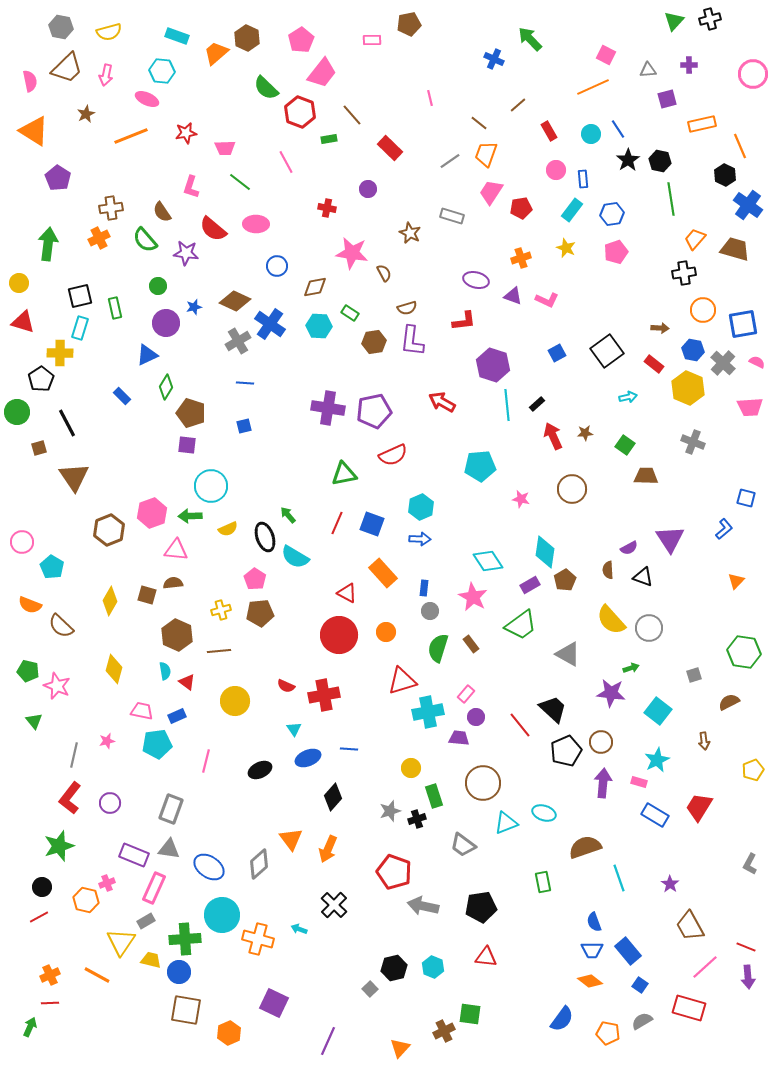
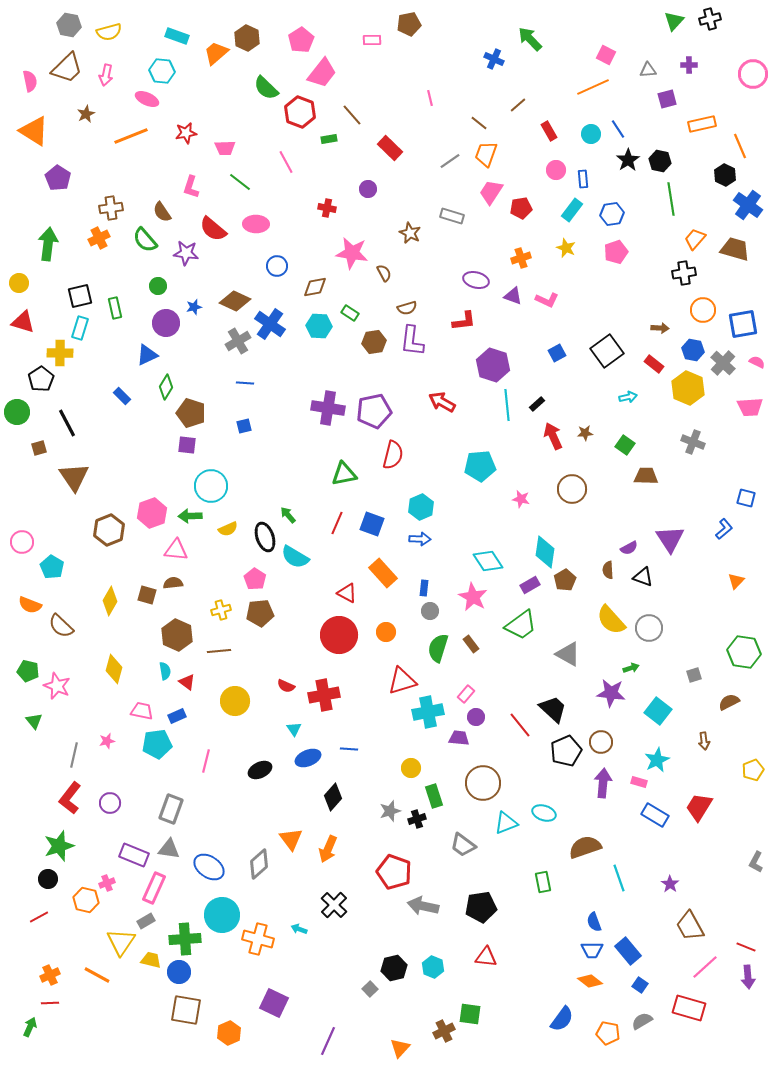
gray hexagon at (61, 27): moved 8 px right, 2 px up
red semicircle at (393, 455): rotated 52 degrees counterclockwise
gray L-shape at (750, 864): moved 6 px right, 2 px up
black circle at (42, 887): moved 6 px right, 8 px up
